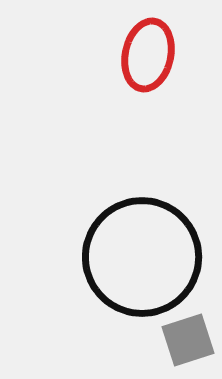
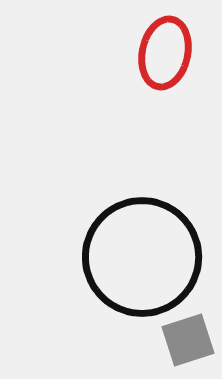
red ellipse: moved 17 px right, 2 px up
